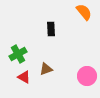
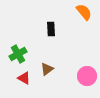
brown triangle: moved 1 px right; rotated 16 degrees counterclockwise
red triangle: moved 1 px down
